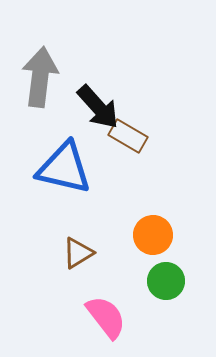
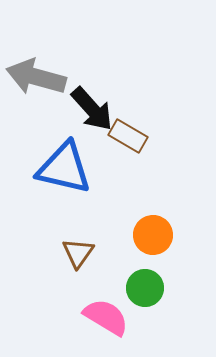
gray arrow: moved 4 px left; rotated 82 degrees counterclockwise
black arrow: moved 6 px left, 2 px down
brown triangle: rotated 24 degrees counterclockwise
green circle: moved 21 px left, 7 px down
pink semicircle: rotated 21 degrees counterclockwise
